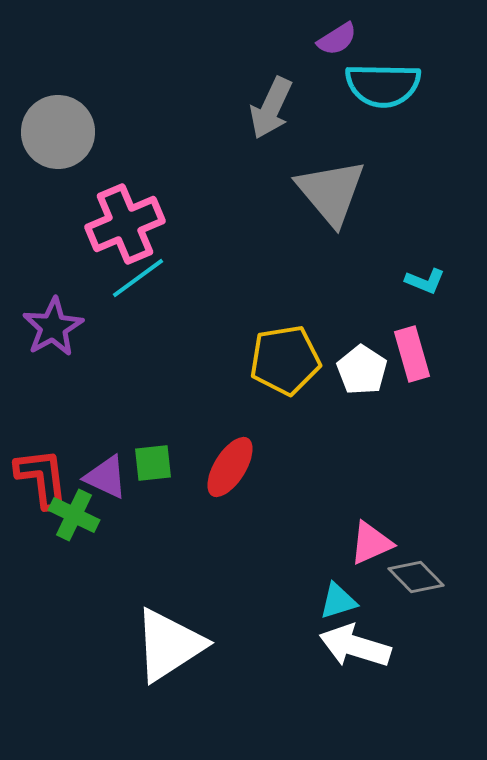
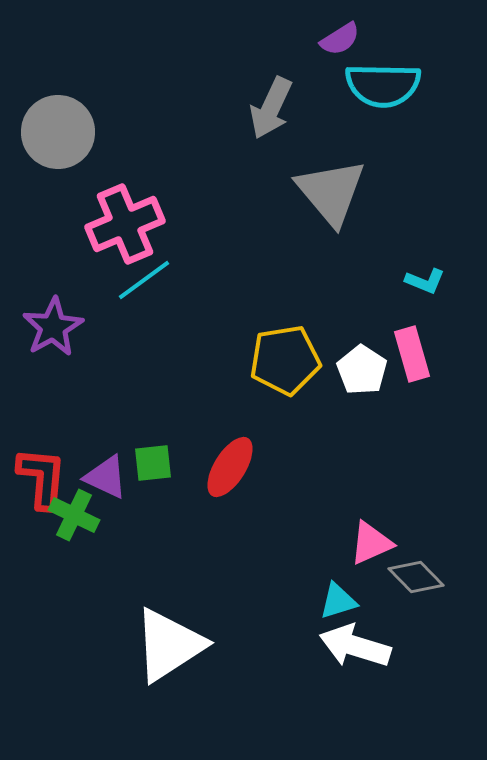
purple semicircle: moved 3 px right
cyan line: moved 6 px right, 2 px down
red L-shape: rotated 12 degrees clockwise
